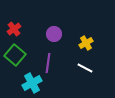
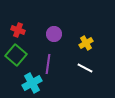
red cross: moved 4 px right, 1 px down; rotated 32 degrees counterclockwise
green square: moved 1 px right
purple line: moved 1 px down
